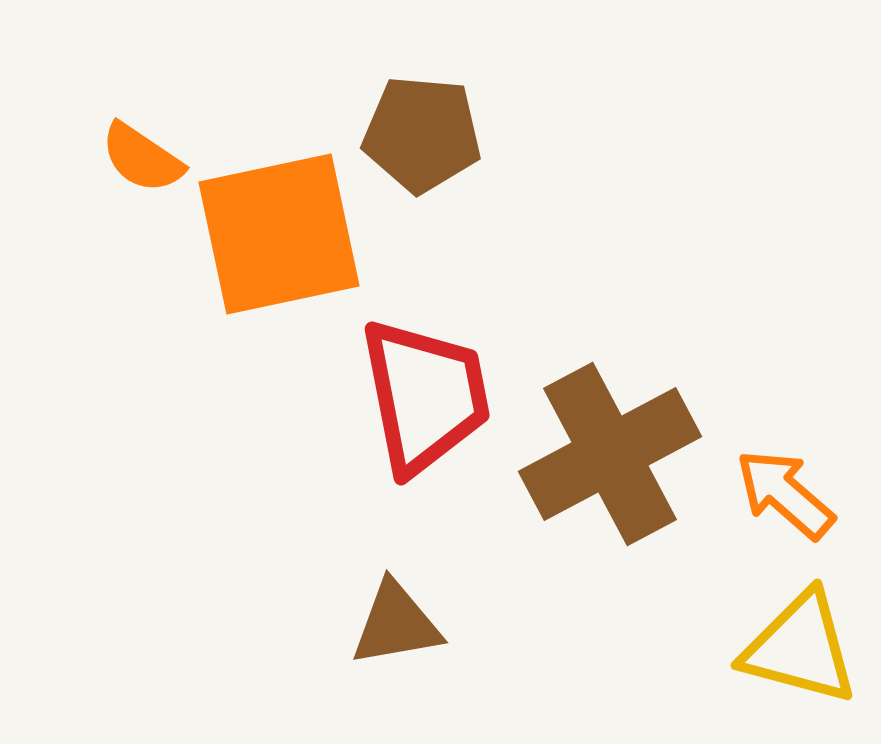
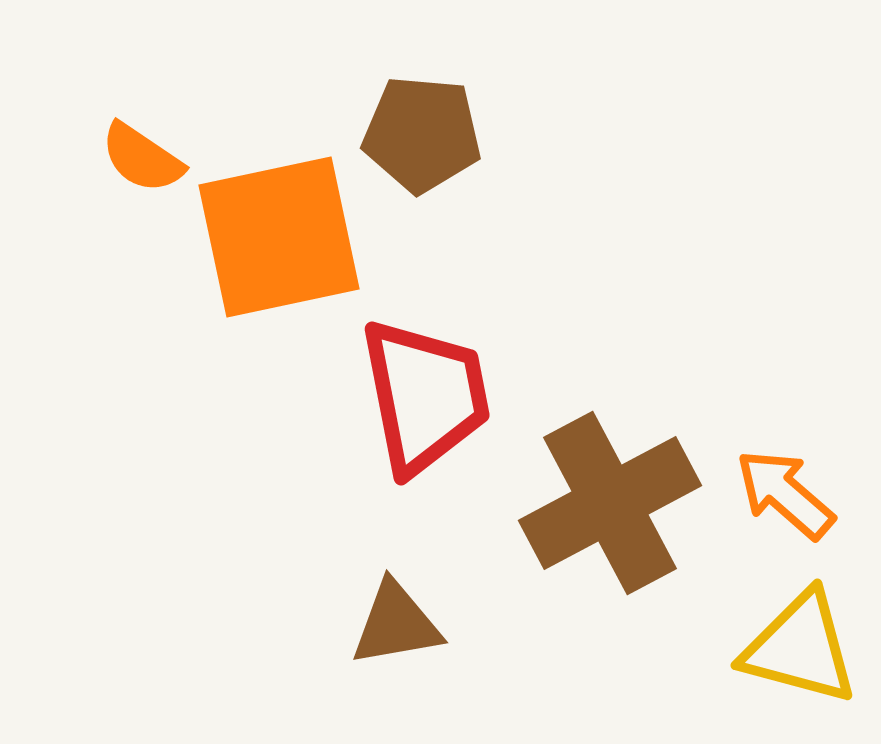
orange square: moved 3 px down
brown cross: moved 49 px down
